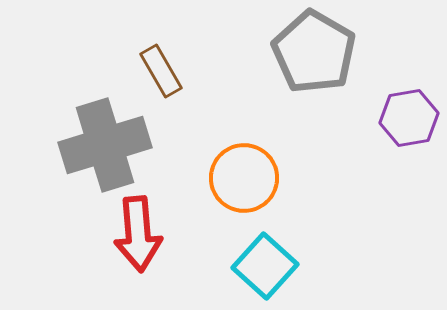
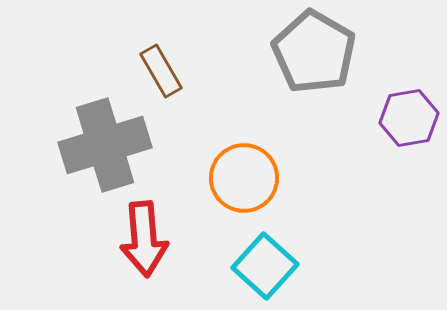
red arrow: moved 6 px right, 5 px down
